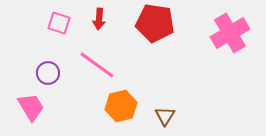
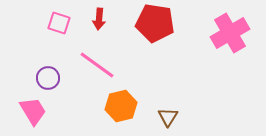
purple circle: moved 5 px down
pink trapezoid: moved 2 px right, 4 px down
brown triangle: moved 3 px right, 1 px down
